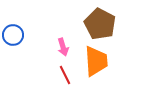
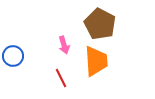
blue circle: moved 21 px down
pink arrow: moved 1 px right, 2 px up
red line: moved 4 px left, 3 px down
